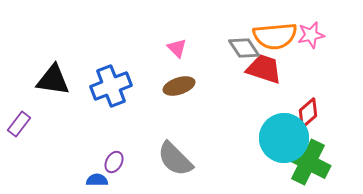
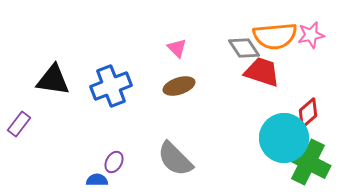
red trapezoid: moved 2 px left, 3 px down
